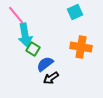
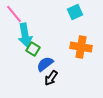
pink line: moved 2 px left, 1 px up
black arrow: rotated 21 degrees counterclockwise
